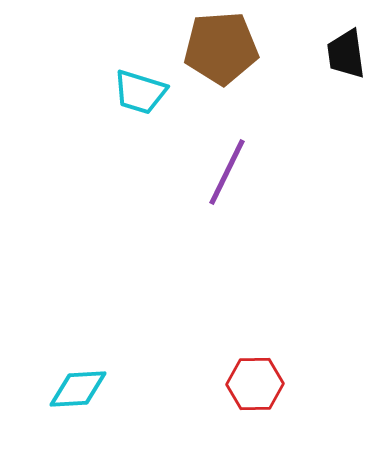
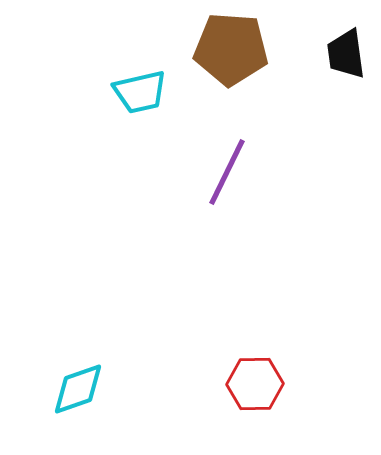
brown pentagon: moved 10 px right, 1 px down; rotated 8 degrees clockwise
cyan trapezoid: rotated 30 degrees counterclockwise
cyan diamond: rotated 16 degrees counterclockwise
